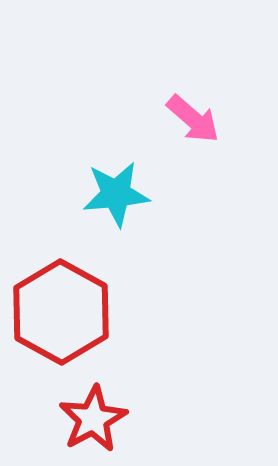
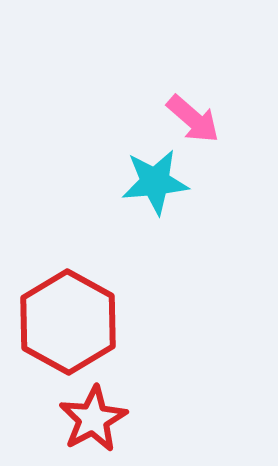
cyan star: moved 39 px right, 12 px up
red hexagon: moved 7 px right, 10 px down
